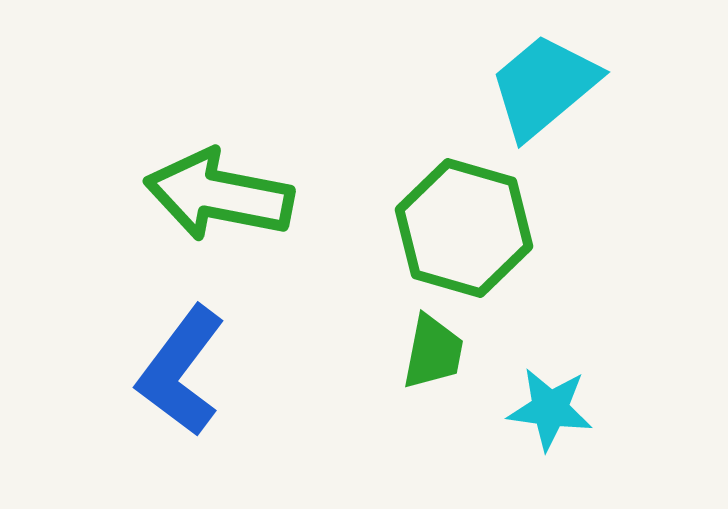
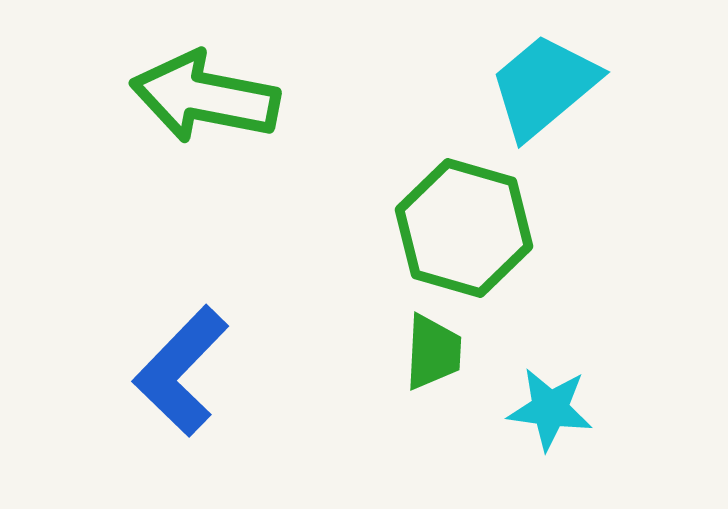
green arrow: moved 14 px left, 98 px up
green trapezoid: rotated 8 degrees counterclockwise
blue L-shape: rotated 7 degrees clockwise
